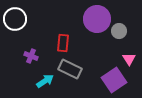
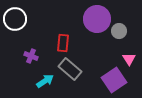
gray rectangle: rotated 15 degrees clockwise
